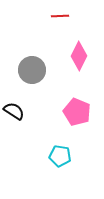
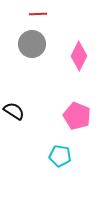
red line: moved 22 px left, 2 px up
gray circle: moved 26 px up
pink pentagon: moved 4 px down
